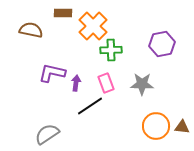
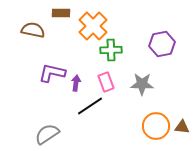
brown rectangle: moved 2 px left
brown semicircle: moved 2 px right
pink rectangle: moved 1 px up
